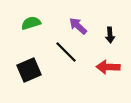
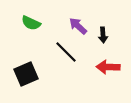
green semicircle: rotated 138 degrees counterclockwise
black arrow: moved 7 px left
black square: moved 3 px left, 4 px down
